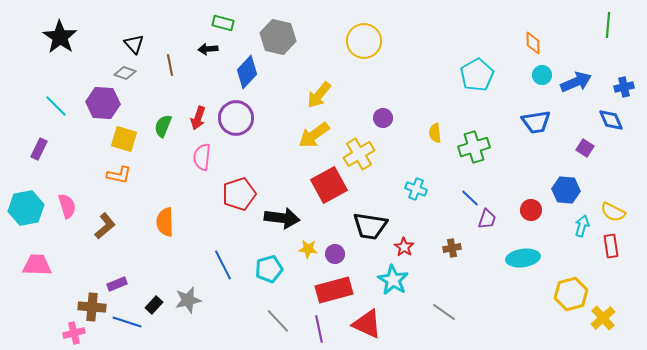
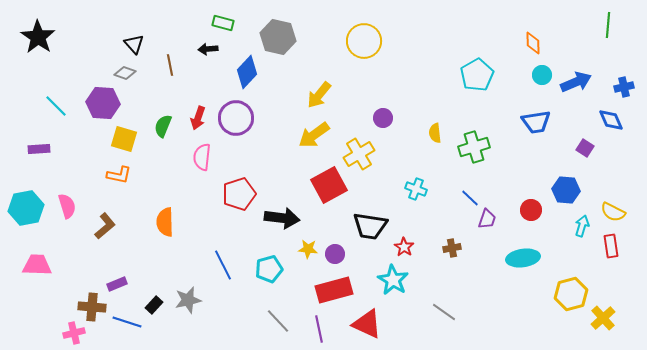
black star at (60, 37): moved 22 px left
purple rectangle at (39, 149): rotated 60 degrees clockwise
